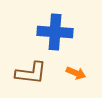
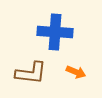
orange arrow: moved 1 px up
